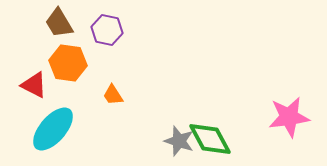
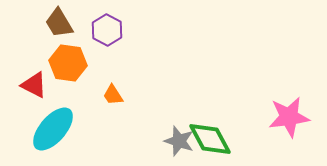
purple hexagon: rotated 16 degrees clockwise
